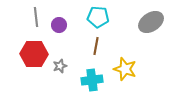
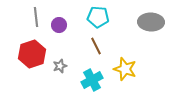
gray ellipse: rotated 35 degrees clockwise
brown line: rotated 36 degrees counterclockwise
red hexagon: moved 2 px left; rotated 20 degrees counterclockwise
cyan cross: rotated 20 degrees counterclockwise
